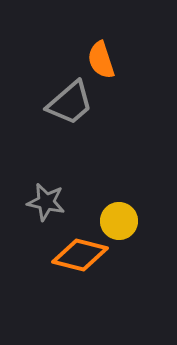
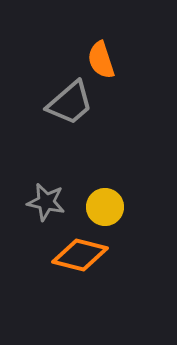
yellow circle: moved 14 px left, 14 px up
